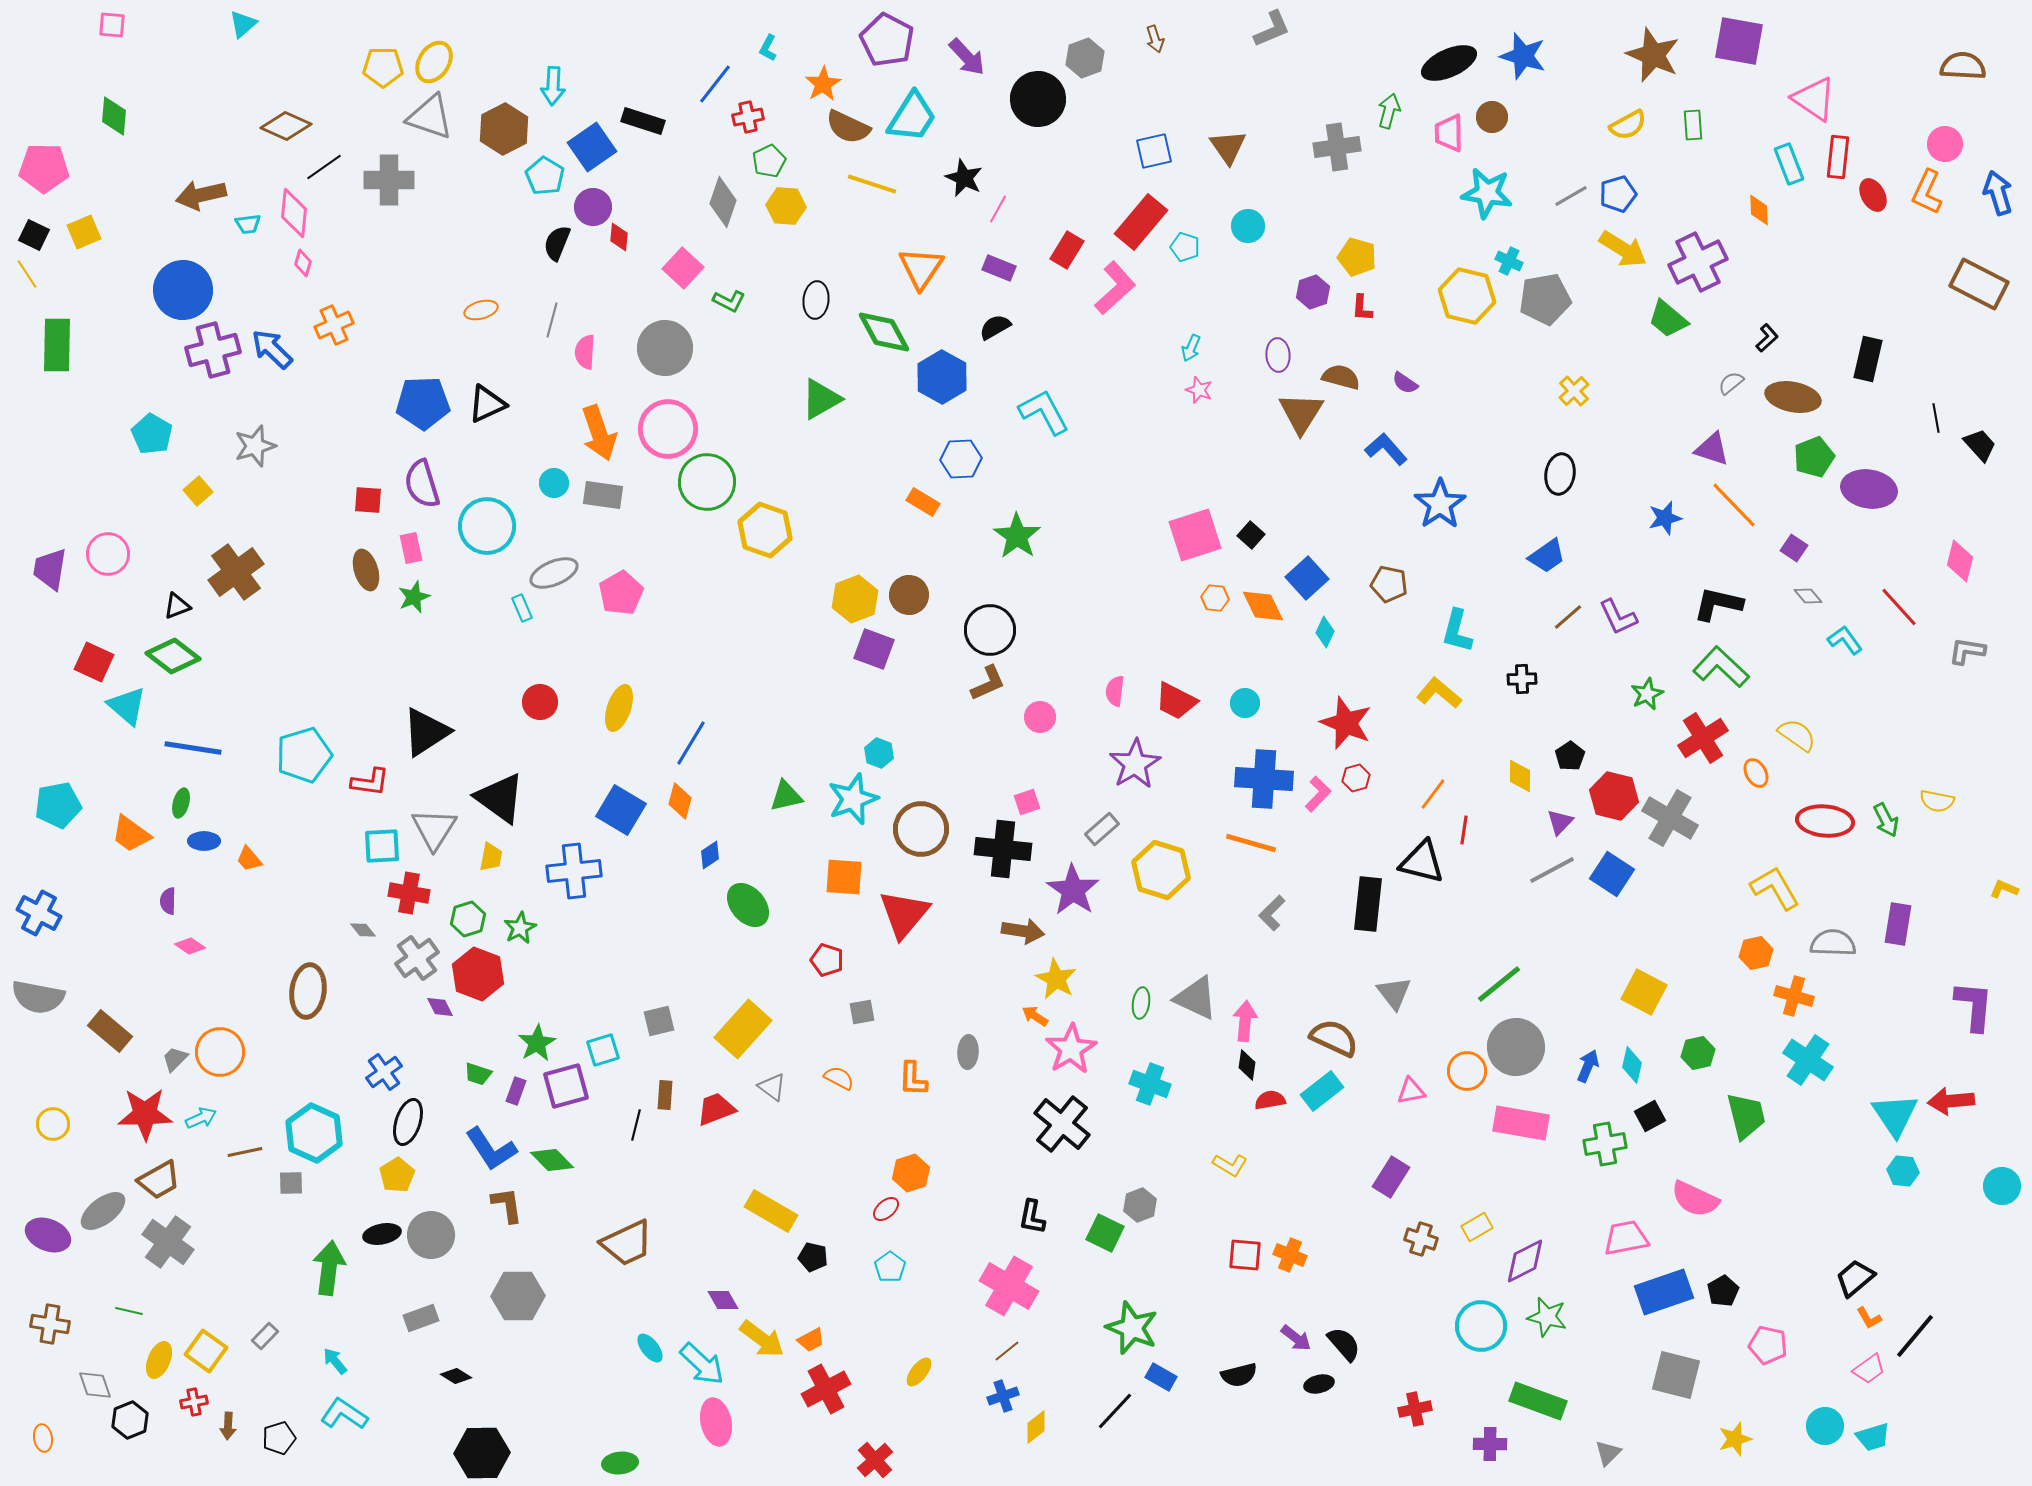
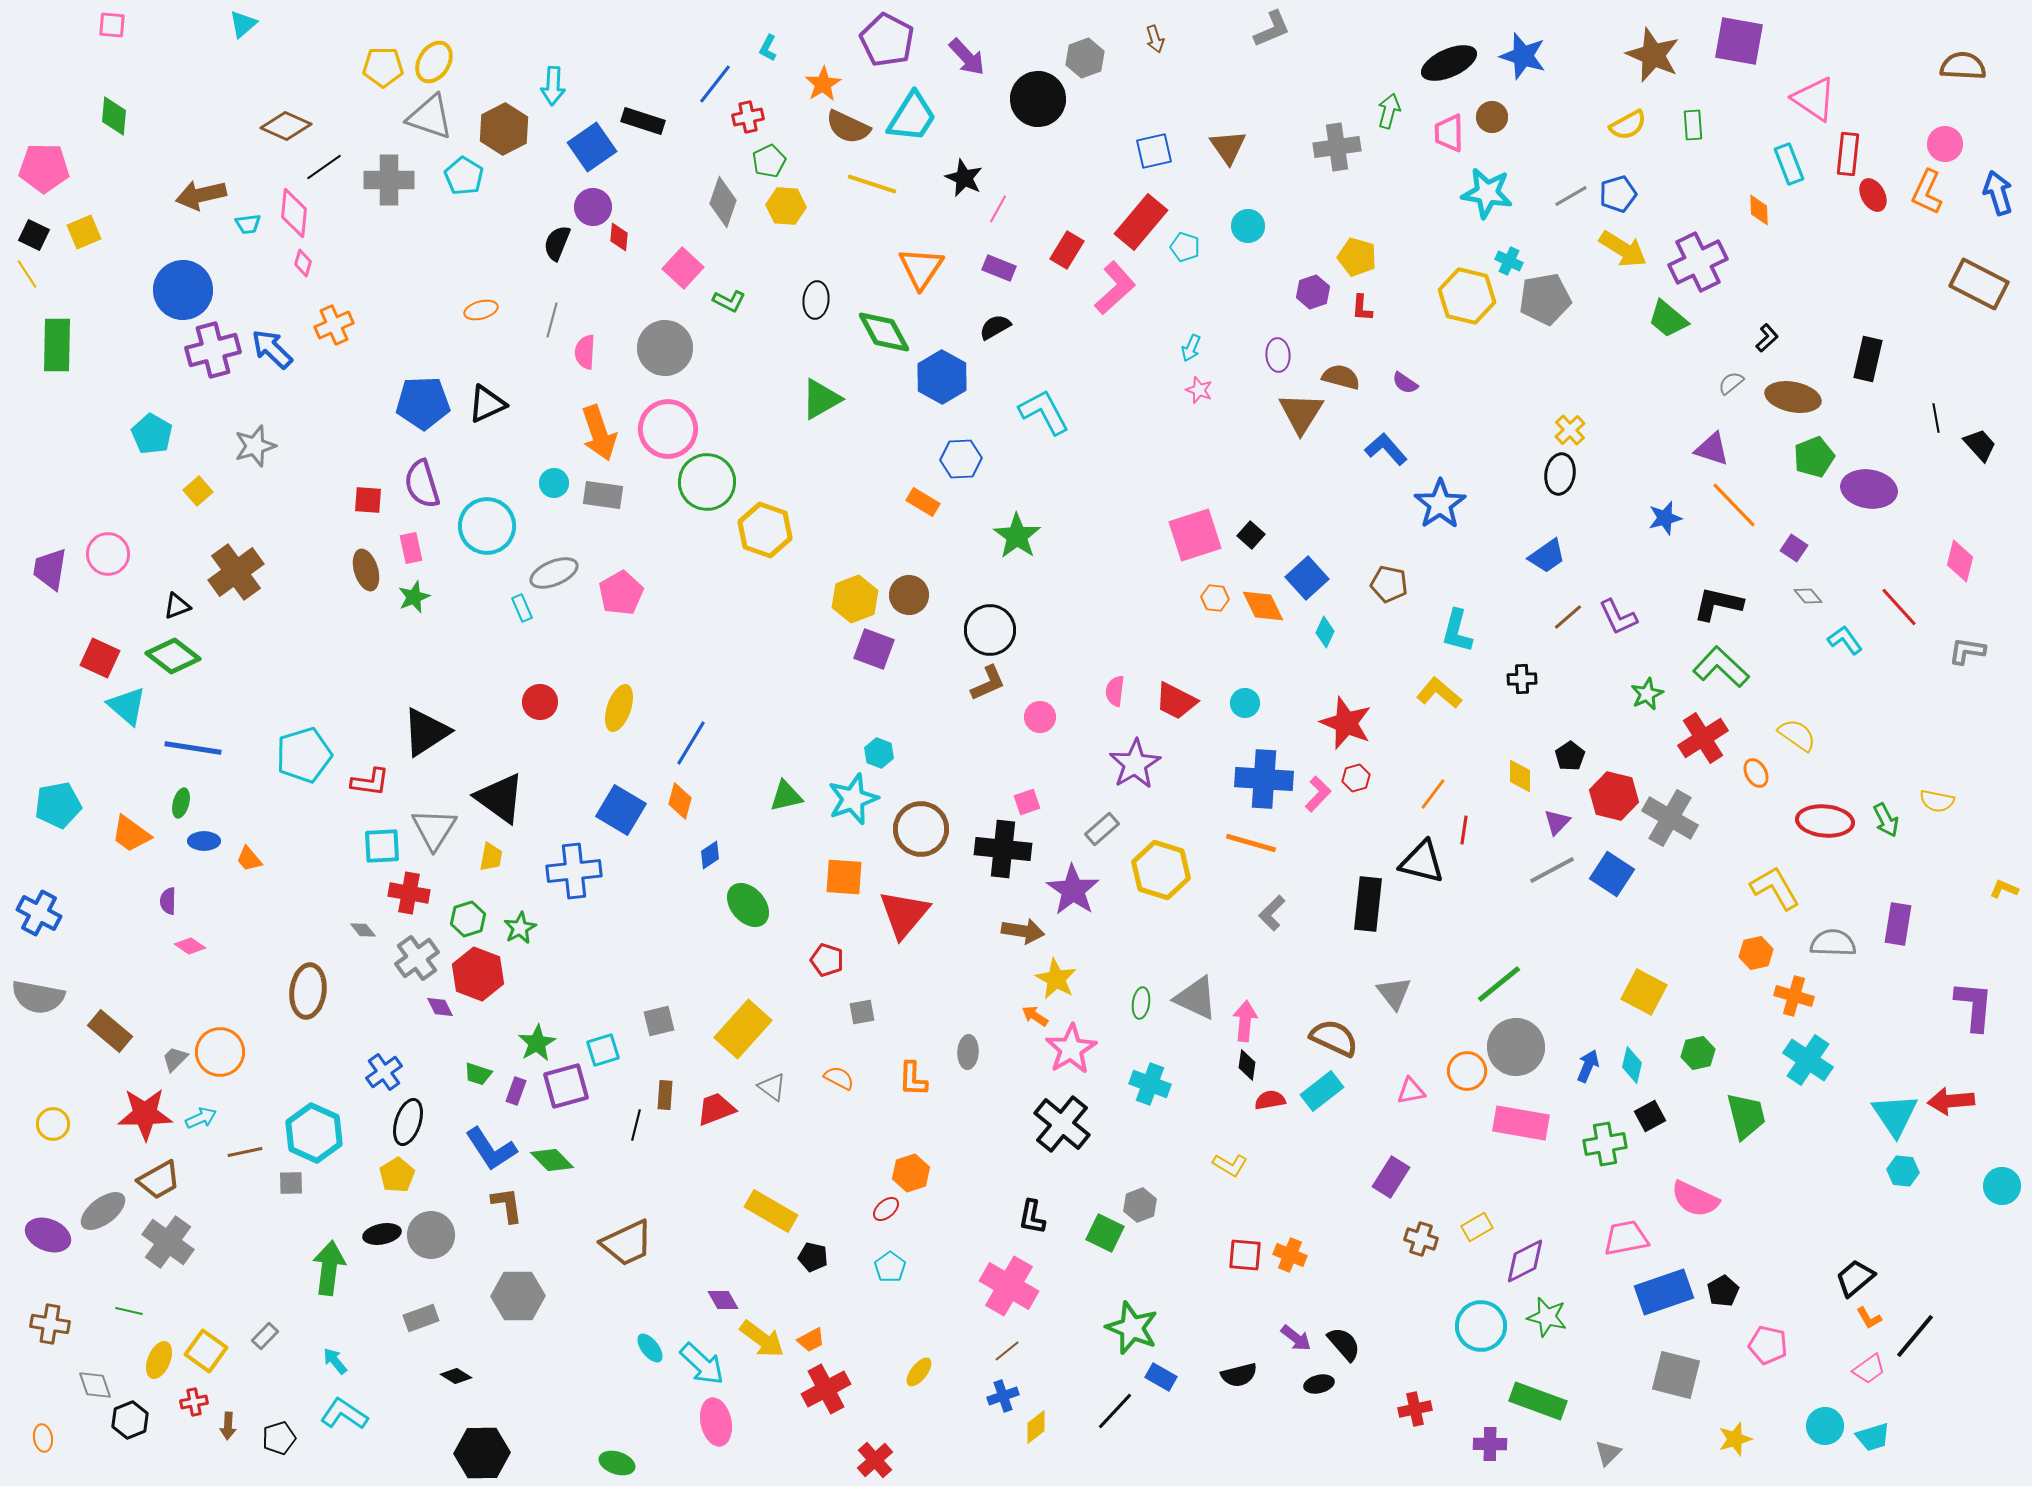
red rectangle at (1838, 157): moved 10 px right, 3 px up
cyan pentagon at (545, 176): moved 81 px left
yellow cross at (1574, 391): moved 4 px left, 39 px down
red square at (94, 662): moved 6 px right, 4 px up
purple triangle at (1560, 822): moved 3 px left
green ellipse at (620, 1463): moved 3 px left; rotated 24 degrees clockwise
